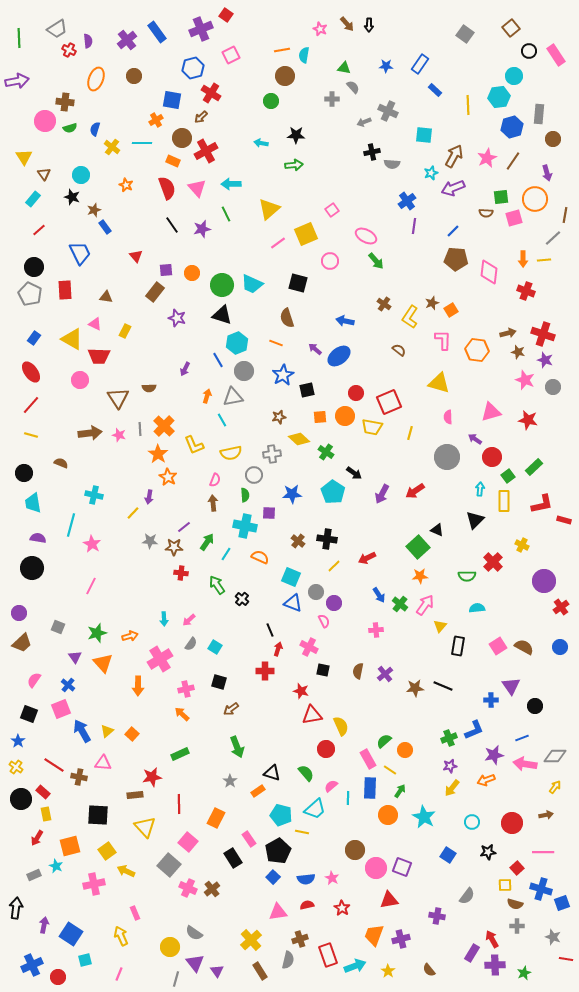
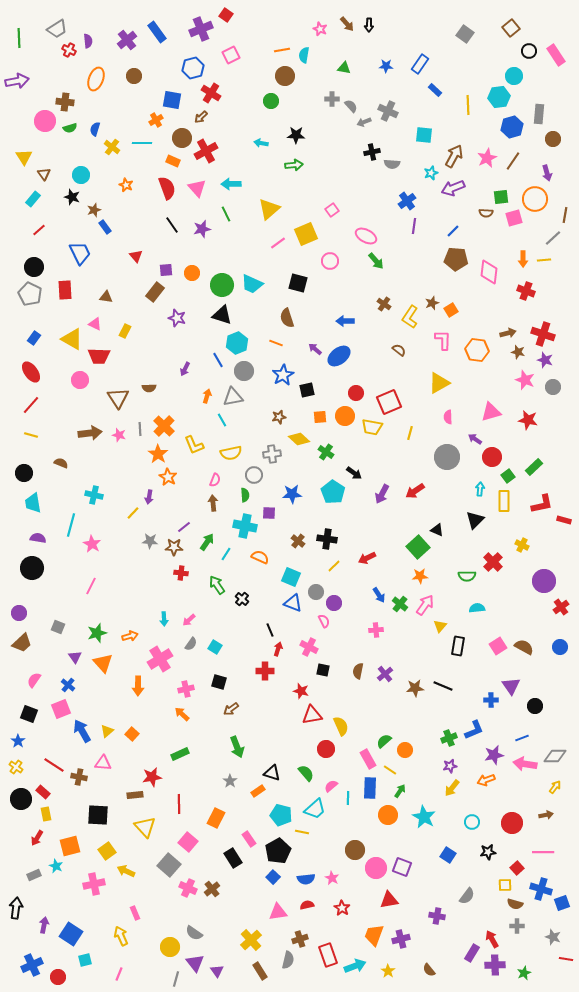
gray semicircle at (353, 87): moved 2 px left, 19 px down
blue arrow at (345, 321): rotated 12 degrees counterclockwise
yellow triangle at (439, 383): rotated 45 degrees counterclockwise
